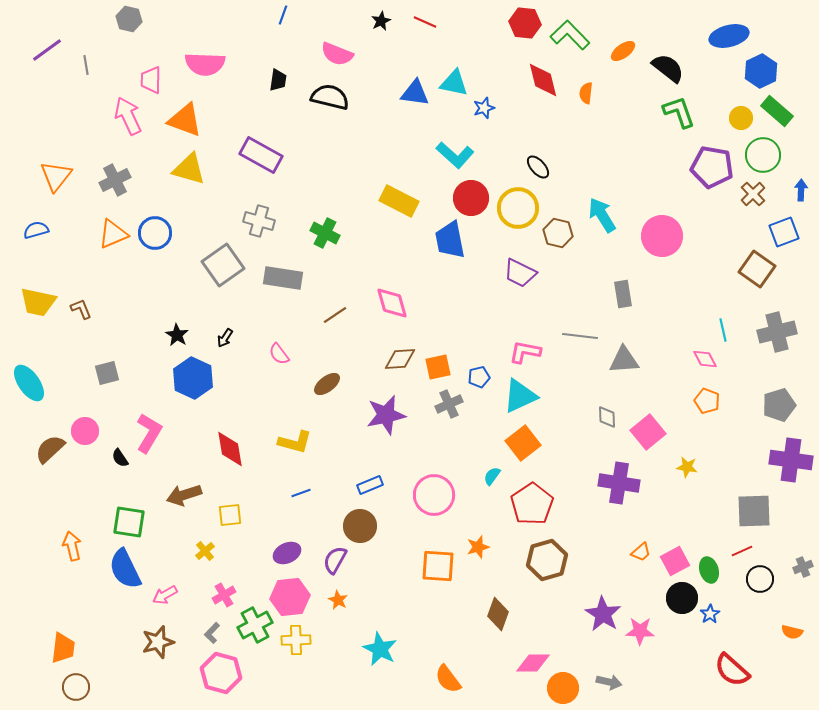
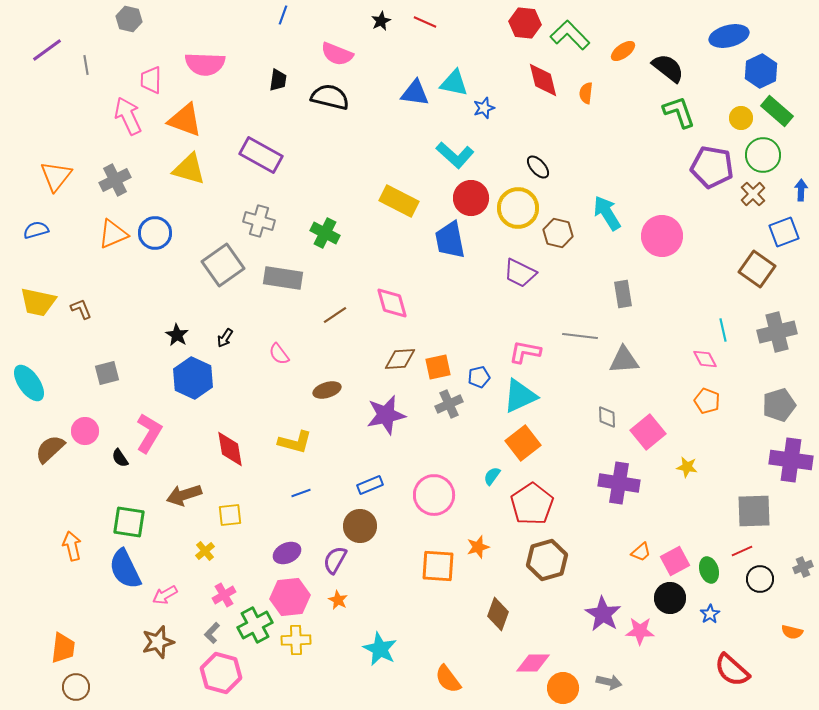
cyan arrow at (602, 215): moved 5 px right, 2 px up
brown ellipse at (327, 384): moved 6 px down; rotated 20 degrees clockwise
black circle at (682, 598): moved 12 px left
